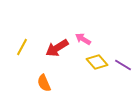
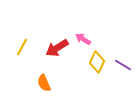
yellow diamond: rotated 65 degrees clockwise
